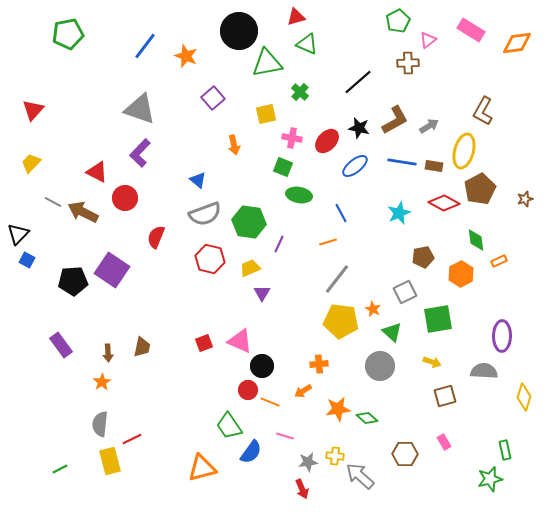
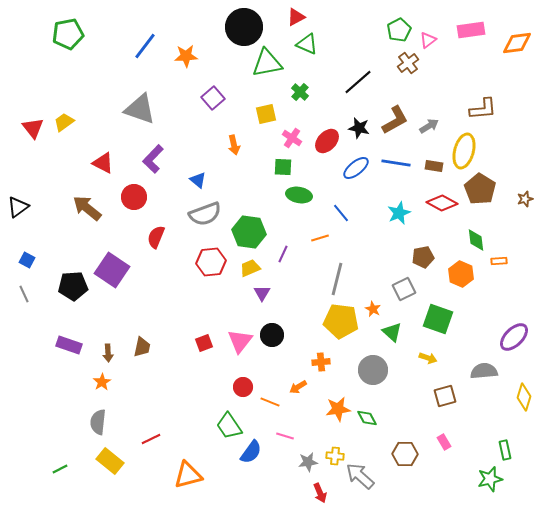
red triangle at (296, 17): rotated 12 degrees counterclockwise
green pentagon at (398, 21): moved 1 px right, 9 px down
pink rectangle at (471, 30): rotated 40 degrees counterclockwise
black circle at (239, 31): moved 5 px right, 4 px up
orange star at (186, 56): rotated 25 degrees counterclockwise
brown cross at (408, 63): rotated 35 degrees counterclockwise
red triangle at (33, 110): moved 18 px down; rotated 20 degrees counterclockwise
brown L-shape at (483, 111): moved 2 px up; rotated 124 degrees counterclockwise
pink cross at (292, 138): rotated 24 degrees clockwise
purple L-shape at (140, 153): moved 13 px right, 6 px down
blue line at (402, 162): moved 6 px left, 1 px down
yellow trapezoid at (31, 163): moved 33 px right, 41 px up; rotated 10 degrees clockwise
blue ellipse at (355, 166): moved 1 px right, 2 px down
green square at (283, 167): rotated 18 degrees counterclockwise
red triangle at (97, 172): moved 6 px right, 9 px up
brown pentagon at (480, 189): rotated 12 degrees counterclockwise
red circle at (125, 198): moved 9 px right, 1 px up
gray line at (53, 202): moved 29 px left, 92 px down; rotated 36 degrees clockwise
red diamond at (444, 203): moved 2 px left
brown arrow at (83, 212): moved 4 px right, 4 px up; rotated 12 degrees clockwise
blue line at (341, 213): rotated 12 degrees counterclockwise
green hexagon at (249, 222): moved 10 px down
black triangle at (18, 234): moved 27 px up; rotated 10 degrees clockwise
orange line at (328, 242): moved 8 px left, 4 px up
purple line at (279, 244): moved 4 px right, 10 px down
red hexagon at (210, 259): moved 1 px right, 3 px down; rotated 20 degrees counterclockwise
orange rectangle at (499, 261): rotated 21 degrees clockwise
orange hexagon at (461, 274): rotated 10 degrees counterclockwise
gray line at (337, 279): rotated 24 degrees counterclockwise
black pentagon at (73, 281): moved 5 px down
gray square at (405, 292): moved 1 px left, 3 px up
green square at (438, 319): rotated 28 degrees clockwise
purple ellipse at (502, 336): moved 12 px right, 1 px down; rotated 44 degrees clockwise
pink triangle at (240, 341): rotated 44 degrees clockwise
purple rectangle at (61, 345): moved 8 px right; rotated 35 degrees counterclockwise
yellow arrow at (432, 362): moved 4 px left, 4 px up
orange cross at (319, 364): moved 2 px right, 2 px up
black circle at (262, 366): moved 10 px right, 31 px up
gray circle at (380, 366): moved 7 px left, 4 px down
gray semicircle at (484, 371): rotated 8 degrees counterclockwise
red circle at (248, 390): moved 5 px left, 3 px up
orange arrow at (303, 391): moved 5 px left, 4 px up
green diamond at (367, 418): rotated 20 degrees clockwise
gray semicircle at (100, 424): moved 2 px left, 2 px up
red line at (132, 439): moved 19 px right
yellow rectangle at (110, 461): rotated 36 degrees counterclockwise
orange triangle at (202, 468): moved 14 px left, 7 px down
red arrow at (302, 489): moved 18 px right, 4 px down
